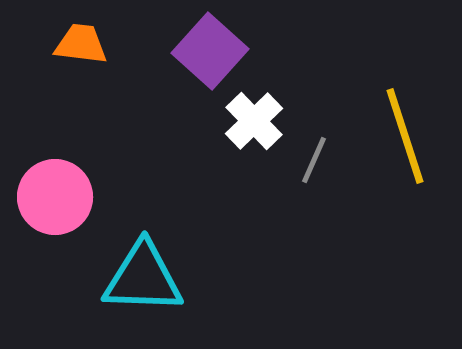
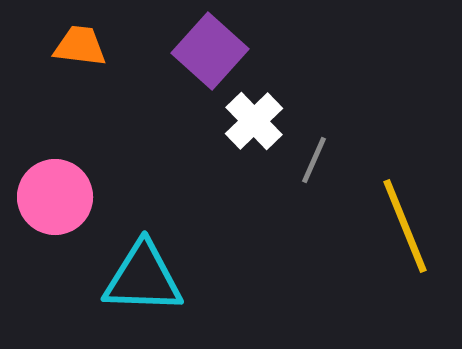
orange trapezoid: moved 1 px left, 2 px down
yellow line: moved 90 px down; rotated 4 degrees counterclockwise
